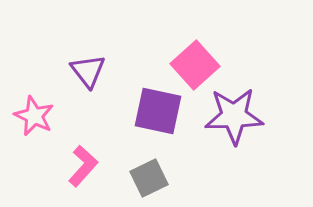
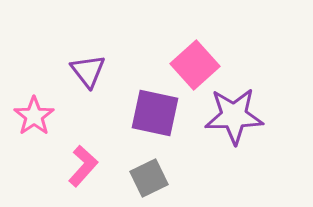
purple square: moved 3 px left, 2 px down
pink star: rotated 12 degrees clockwise
